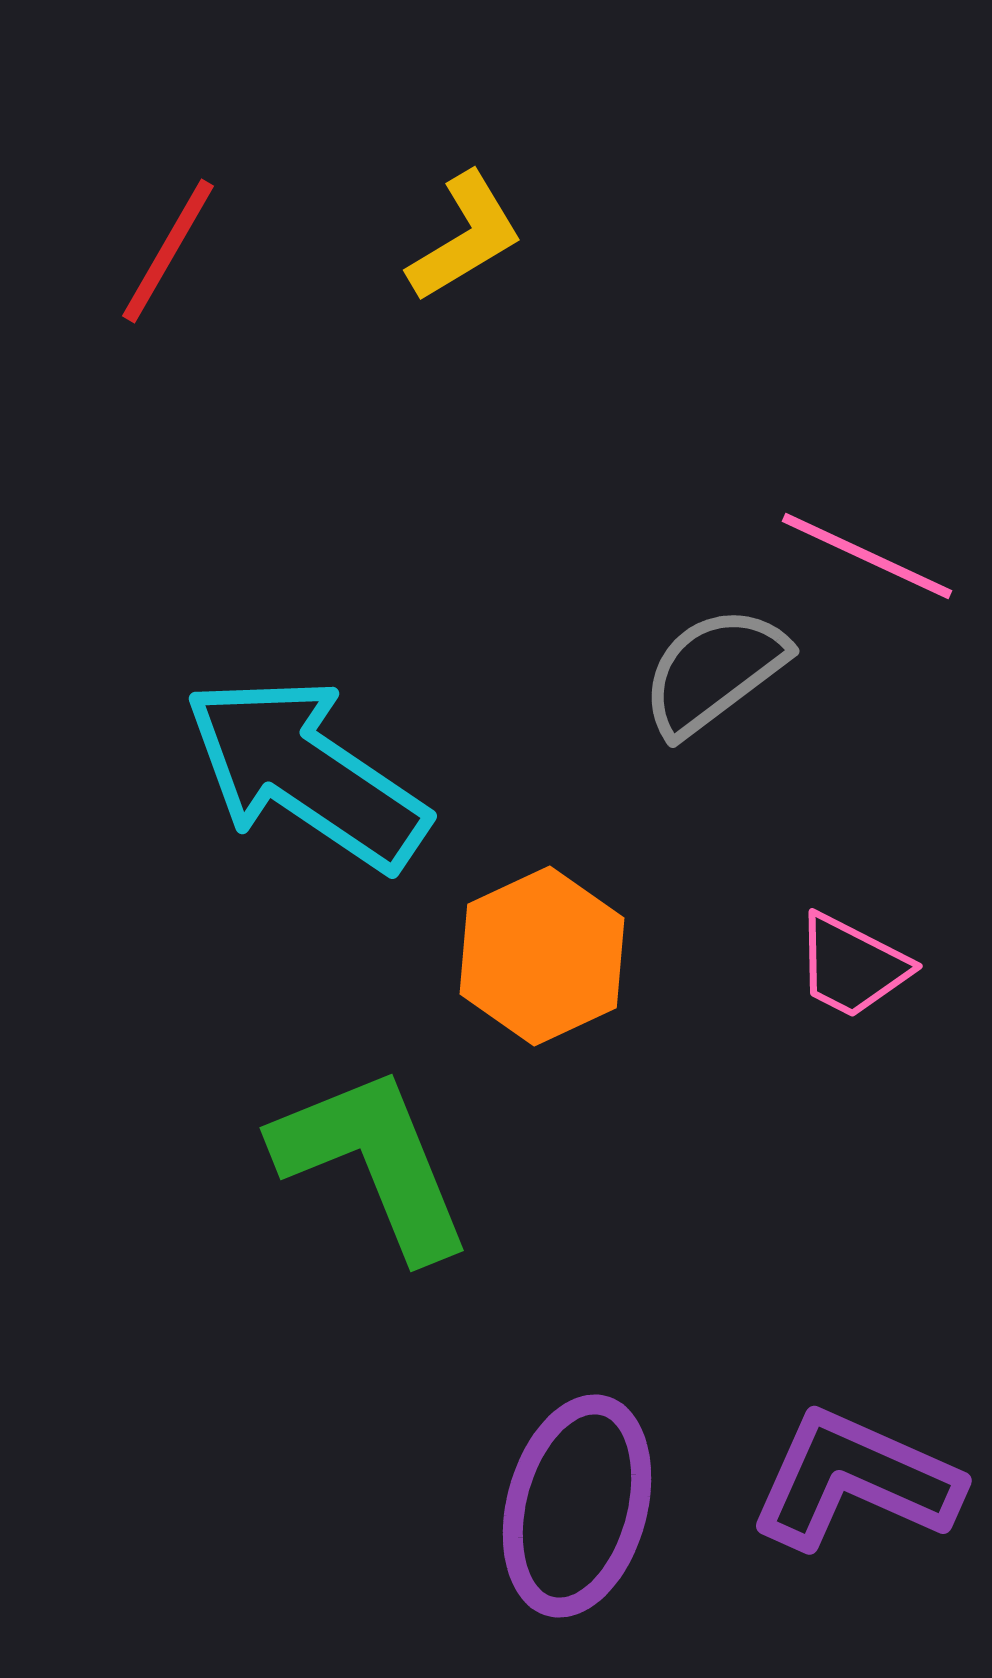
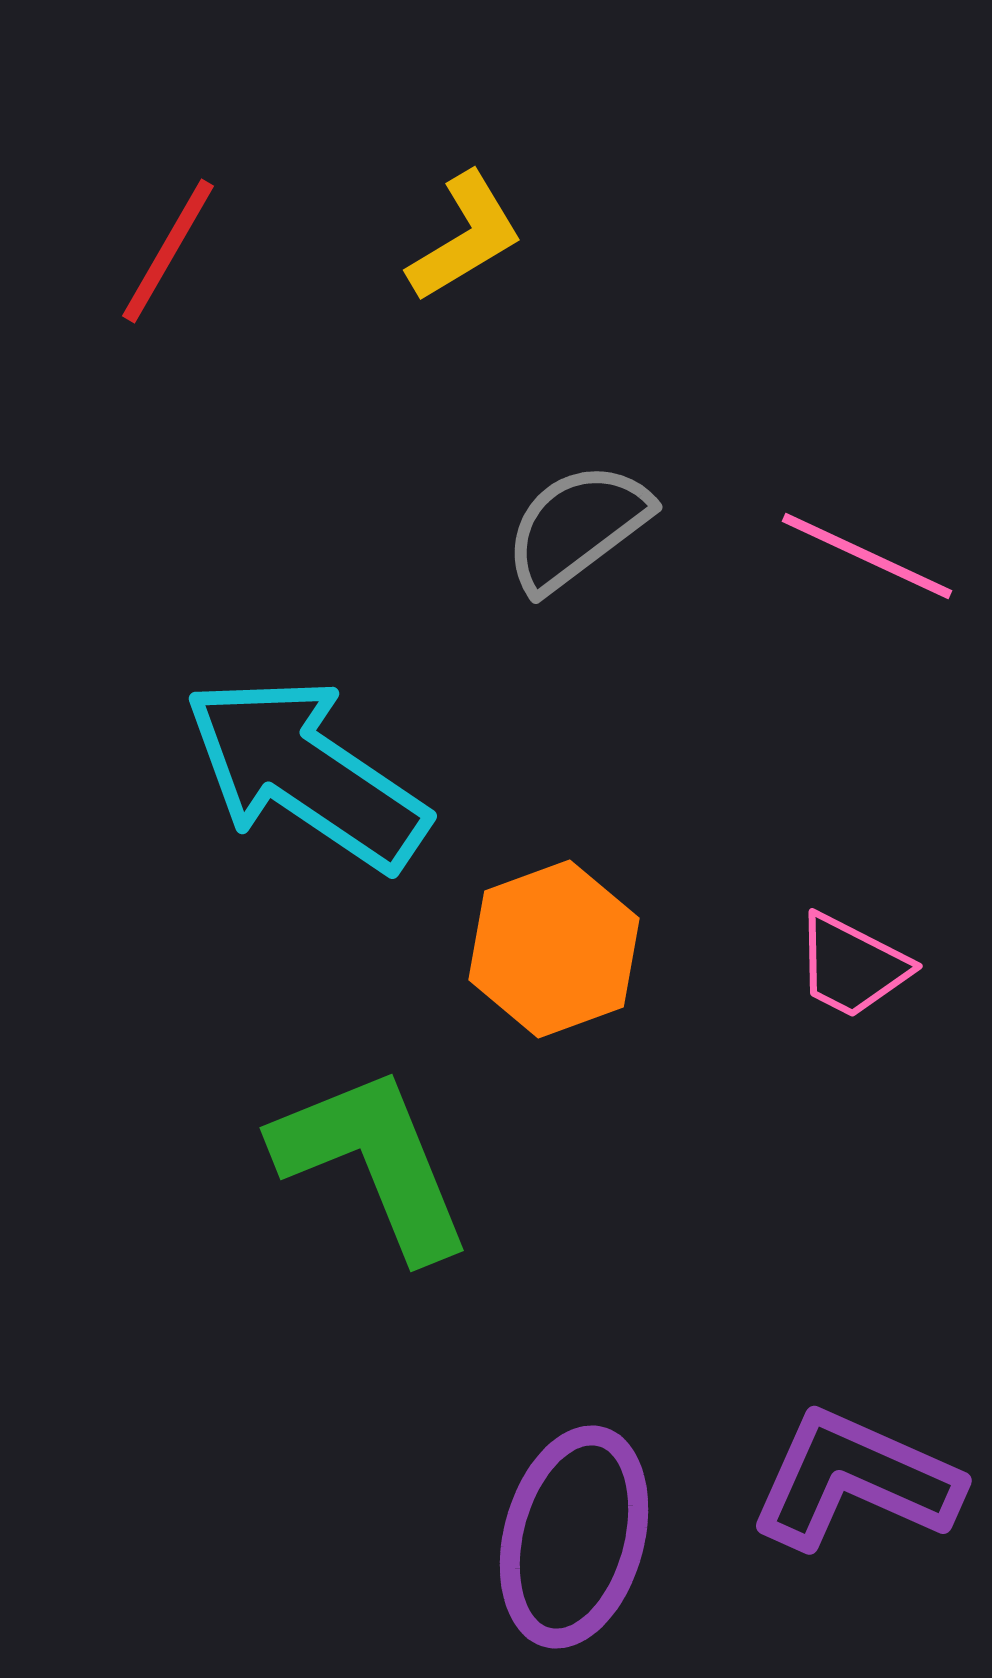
gray semicircle: moved 137 px left, 144 px up
orange hexagon: moved 12 px right, 7 px up; rotated 5 degrees clockwise
purple ellipse: moved 3 px left, 31 px down
